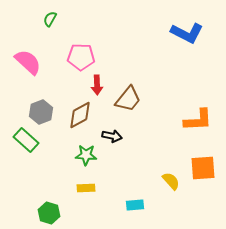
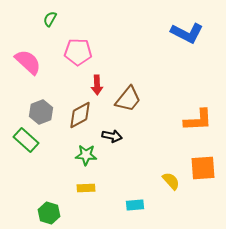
pink pentagon: moved 3 px left, 5 px up
